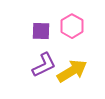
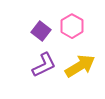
purple square: rotated 36 degrees clockwise
yellow arrow: moved 8 px right, 5 px up
